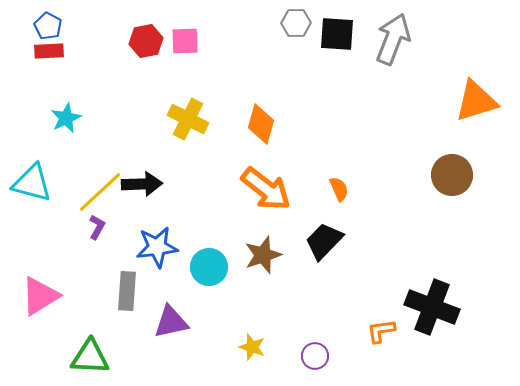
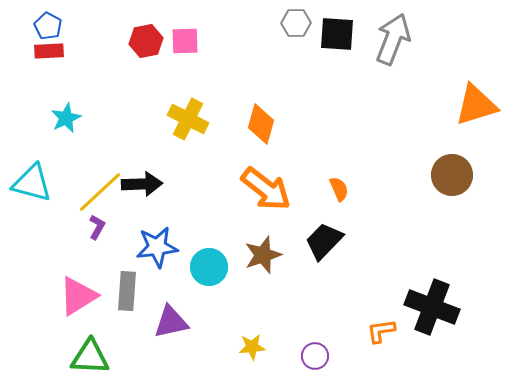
orange triangle: moved 4 px down
pink triangle: moved 38 px right
yellow star: rotated 24 degrees counterclockwise
